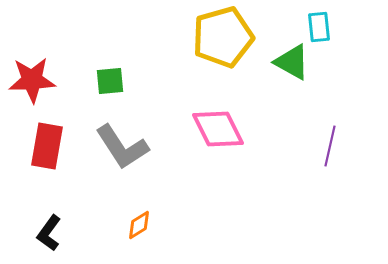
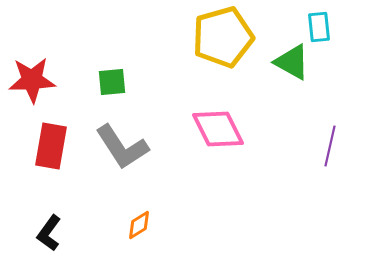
green square: moved 2 px right, 1 px down
red rectangle: moved 4 px right
